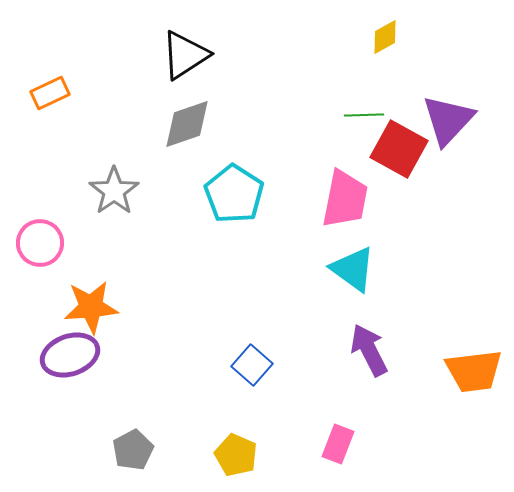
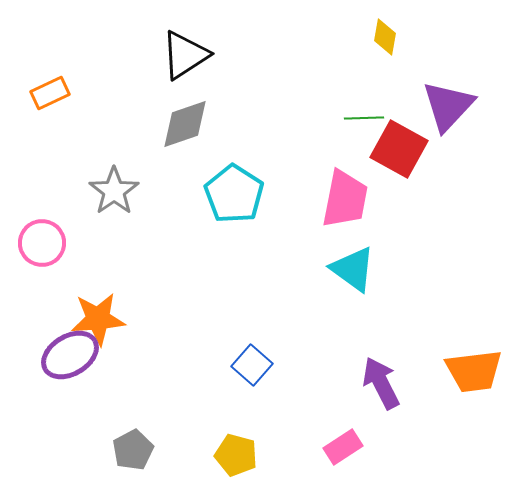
yellow diamond: rotated 51 degrees counterclockwise
green line: moved 3 px down
purple triangle: moved 14 px up
gray diamond: moved 2 px left
pink circle: moved 2 px right
orange star: moved 7 px right, 12 px down
purple arrow: moved 12 px right, 33 px down
purple ellipse: rotated 12 degrees counterclockwise
pink rectangle: moved 5 px right, 3 px down; rotated 36 degrees clockwise
yellow pentagon: rotated 9 degrees counterclockwise
